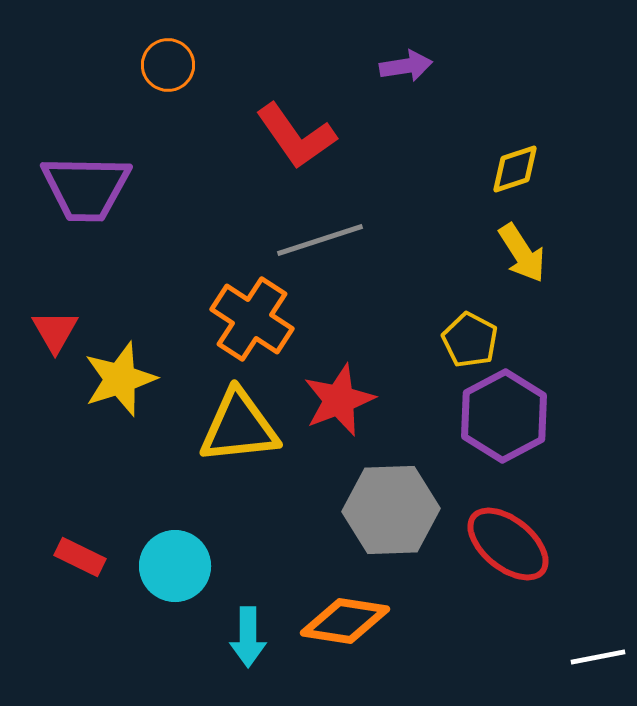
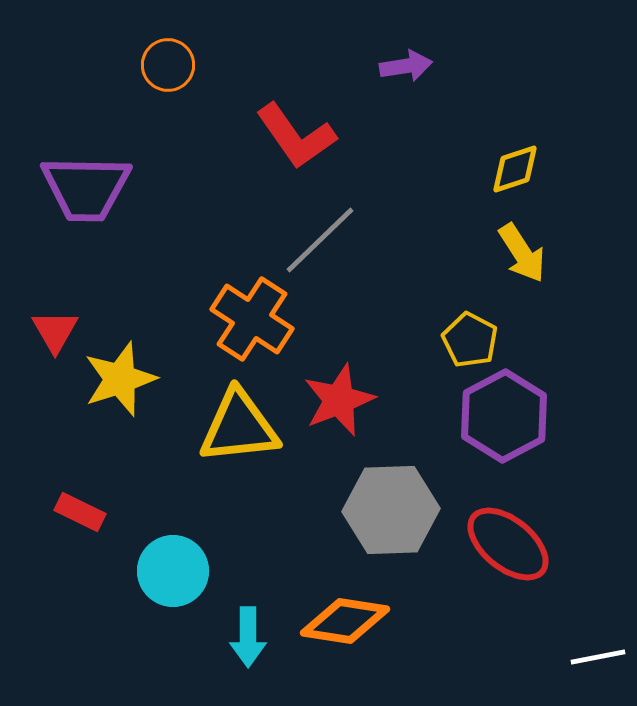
gray line: rotated 26 degrees counterclockwise
red rectangle: moved 45 px up
cyan circle: moved 2 px left, 5 px down
